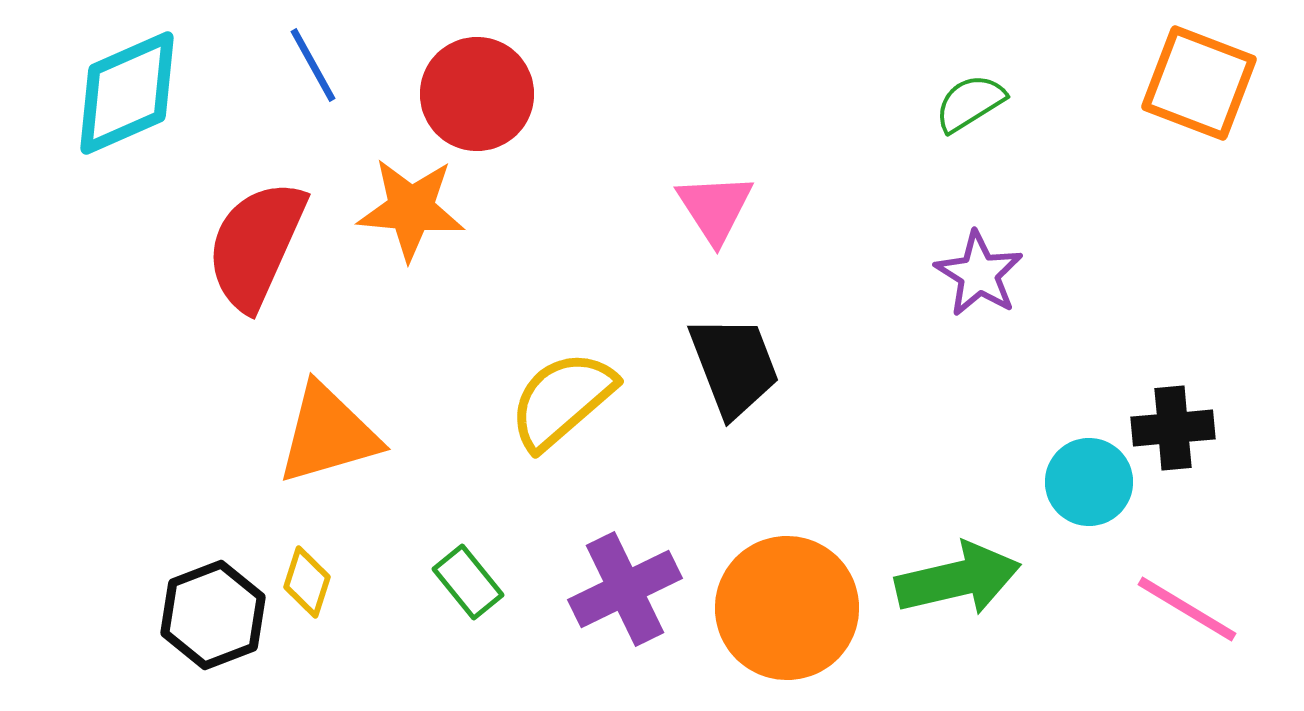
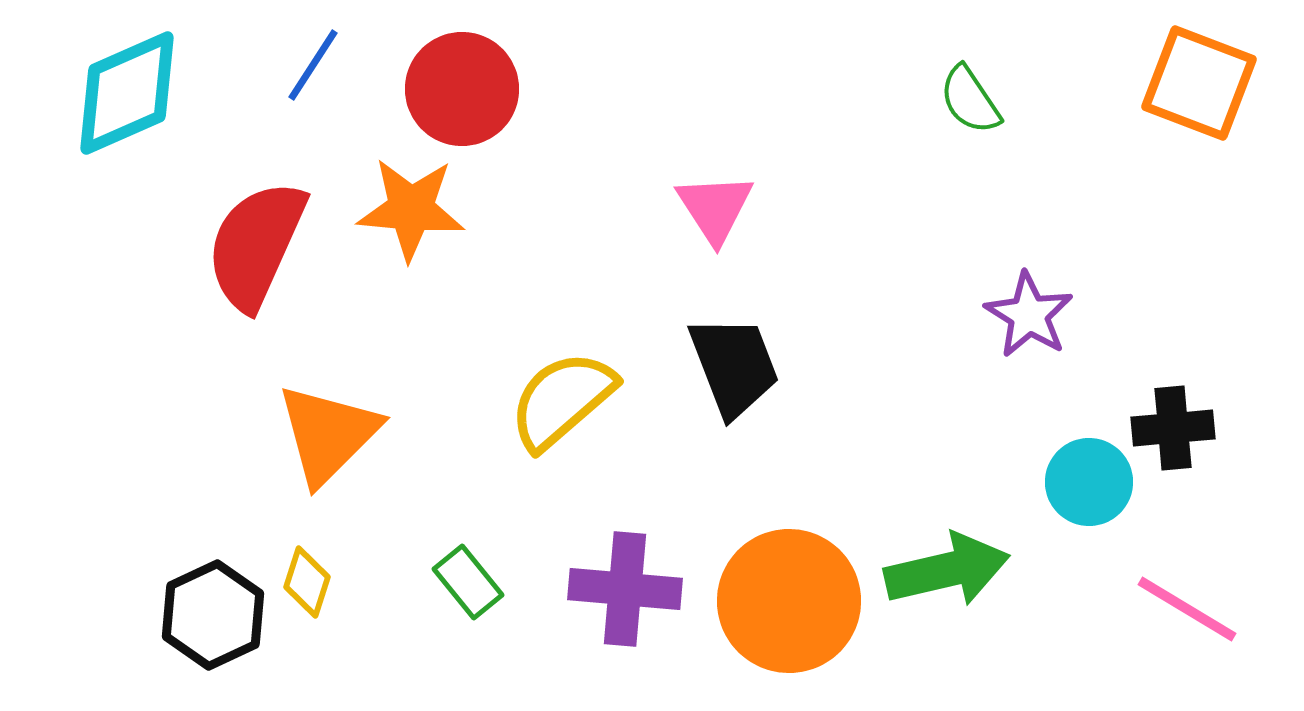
blue line: rotated 62 degrees clockwise
red circle: moved 15 px left, 5 px up
green semicircle: moved 3 px up; rotated 92 degrees counterclockwise
purple star: moved 50 px right, 41 px down
orange triangle: rotated 29 degrees counterclockwise
green arrow: moved 11 px left, 9 px up
purple cross: rotated 31 degrees clockwise
orange circle: moved 2 px right, 7 px up
black hexagon: rotated 4 degrees counterclockwise
